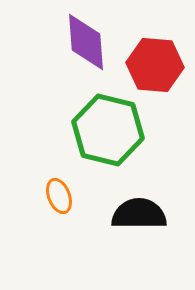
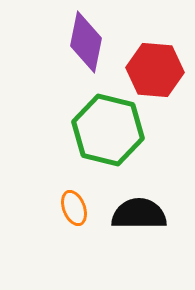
purple diamond: rotated 16 degrees clockwise
red hexagon: moved 5 px down
orange ellipse: moved 15 px right, 12 px down
